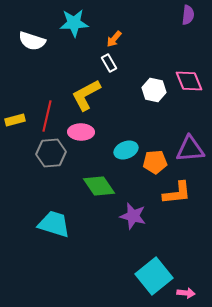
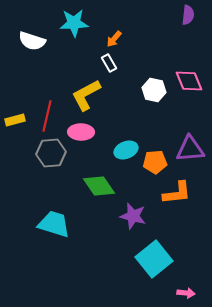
cyan square: moved 17 px up
